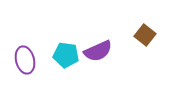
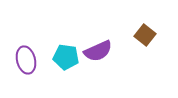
cyan pentagon: moved 2 px down
purple ellipse: moved 1 px right
